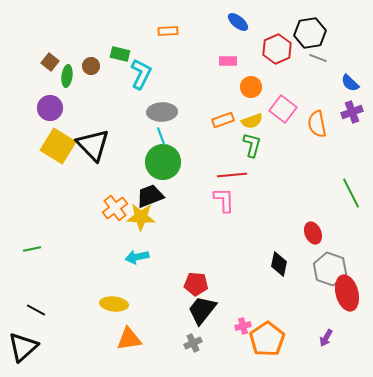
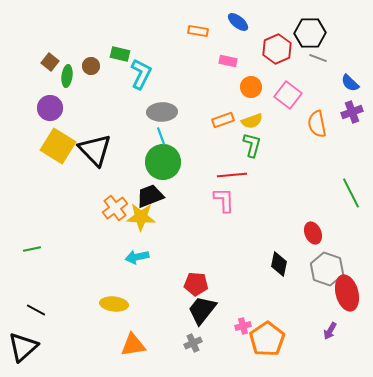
orange rectangle at (168, 31): moved 30 px right; rotated 12 degrees clockwise
black hexagon at (310, 33): rotated 8 degrees clockwise
pink rectangle at (228, 61): rotated 12 degrees clockwise
pink square at (283, 109): moved 5 px right, 14 px up
black triangle at (93, 145): moved 2 px right, 5 px down
gray hexagon at (330, 269): moved 3 px left
purple arrow at (326, 338): moved 4 px right, 7 px up
orange triangle at (129, 339): moved 4 px right, 6 px down
